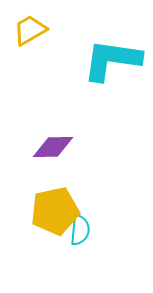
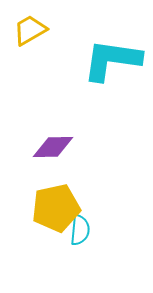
yellow pentagon: moved 1 px right, 3 px up
